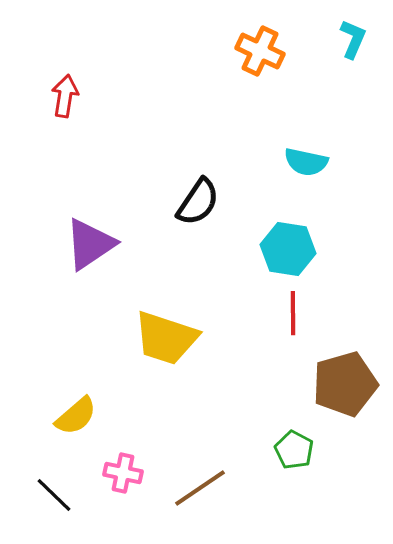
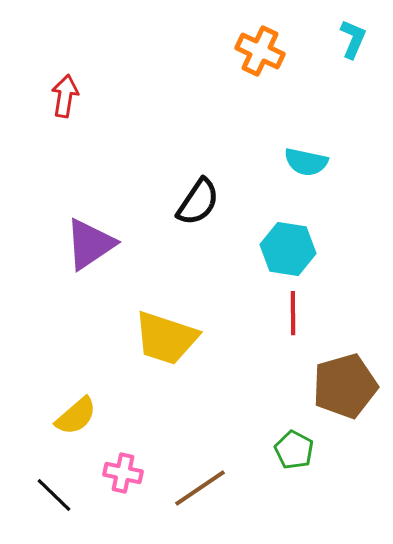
brown pentagon: moved 2 px down
